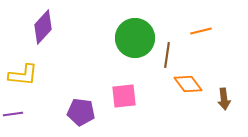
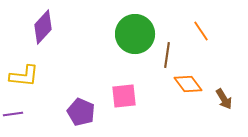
orange line: rotated 70 degrees clockwise
green circle: moved 4 px up
yellow L-shape: moved 1 px right, 1 px down
brown arrow: rotated 25 degrees counterclockwise
purple pentagon: rotated 16 degrees clockwise
